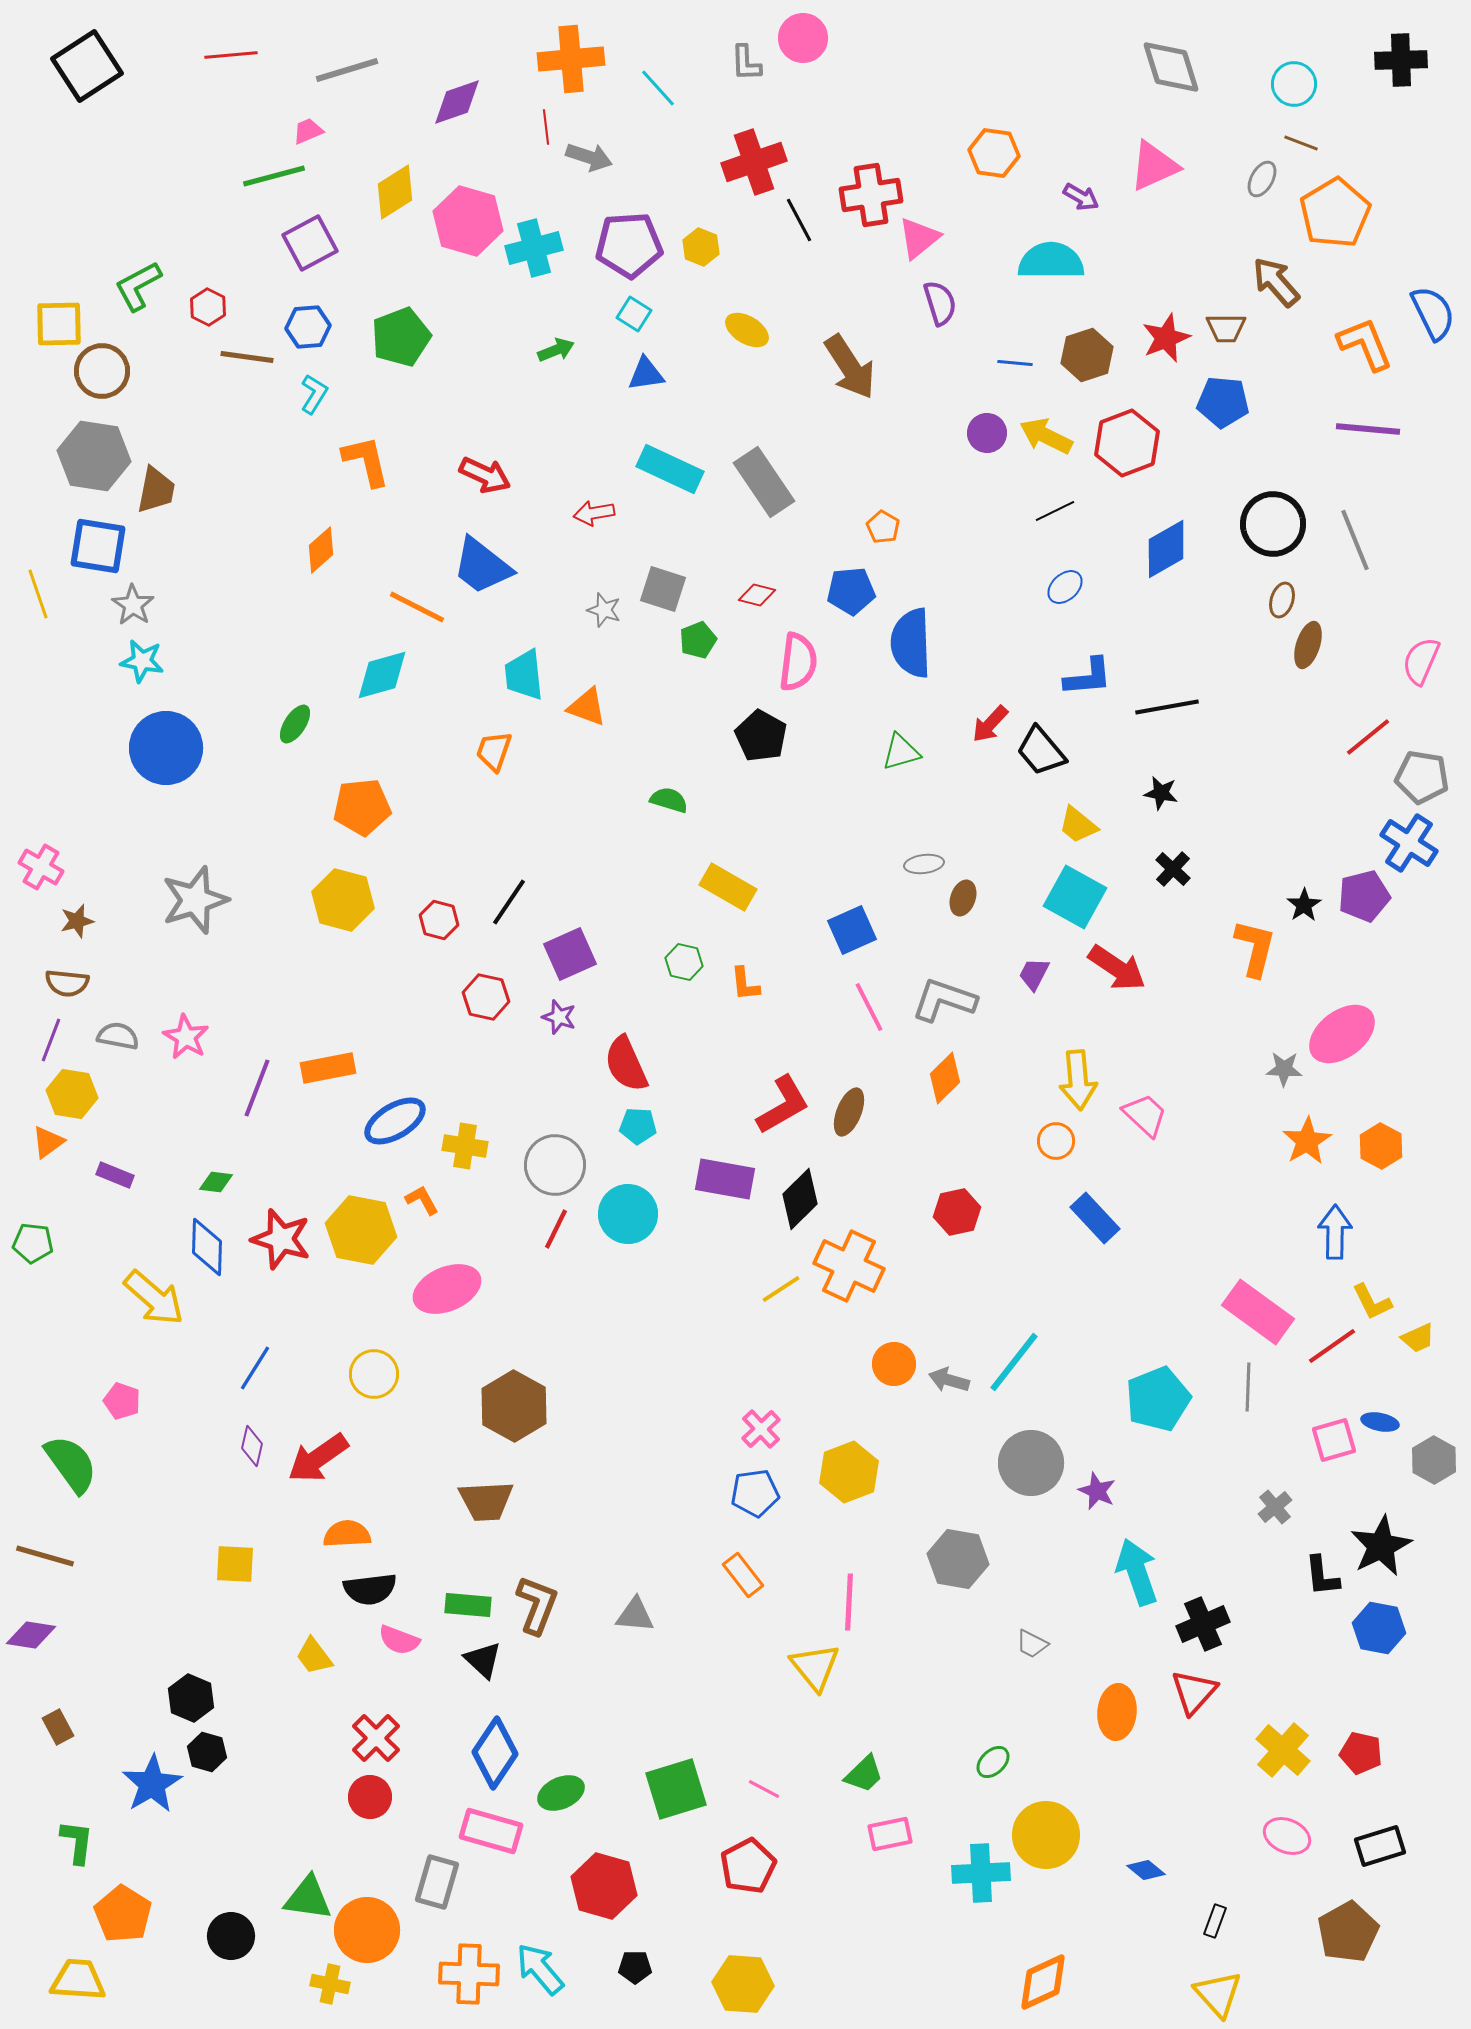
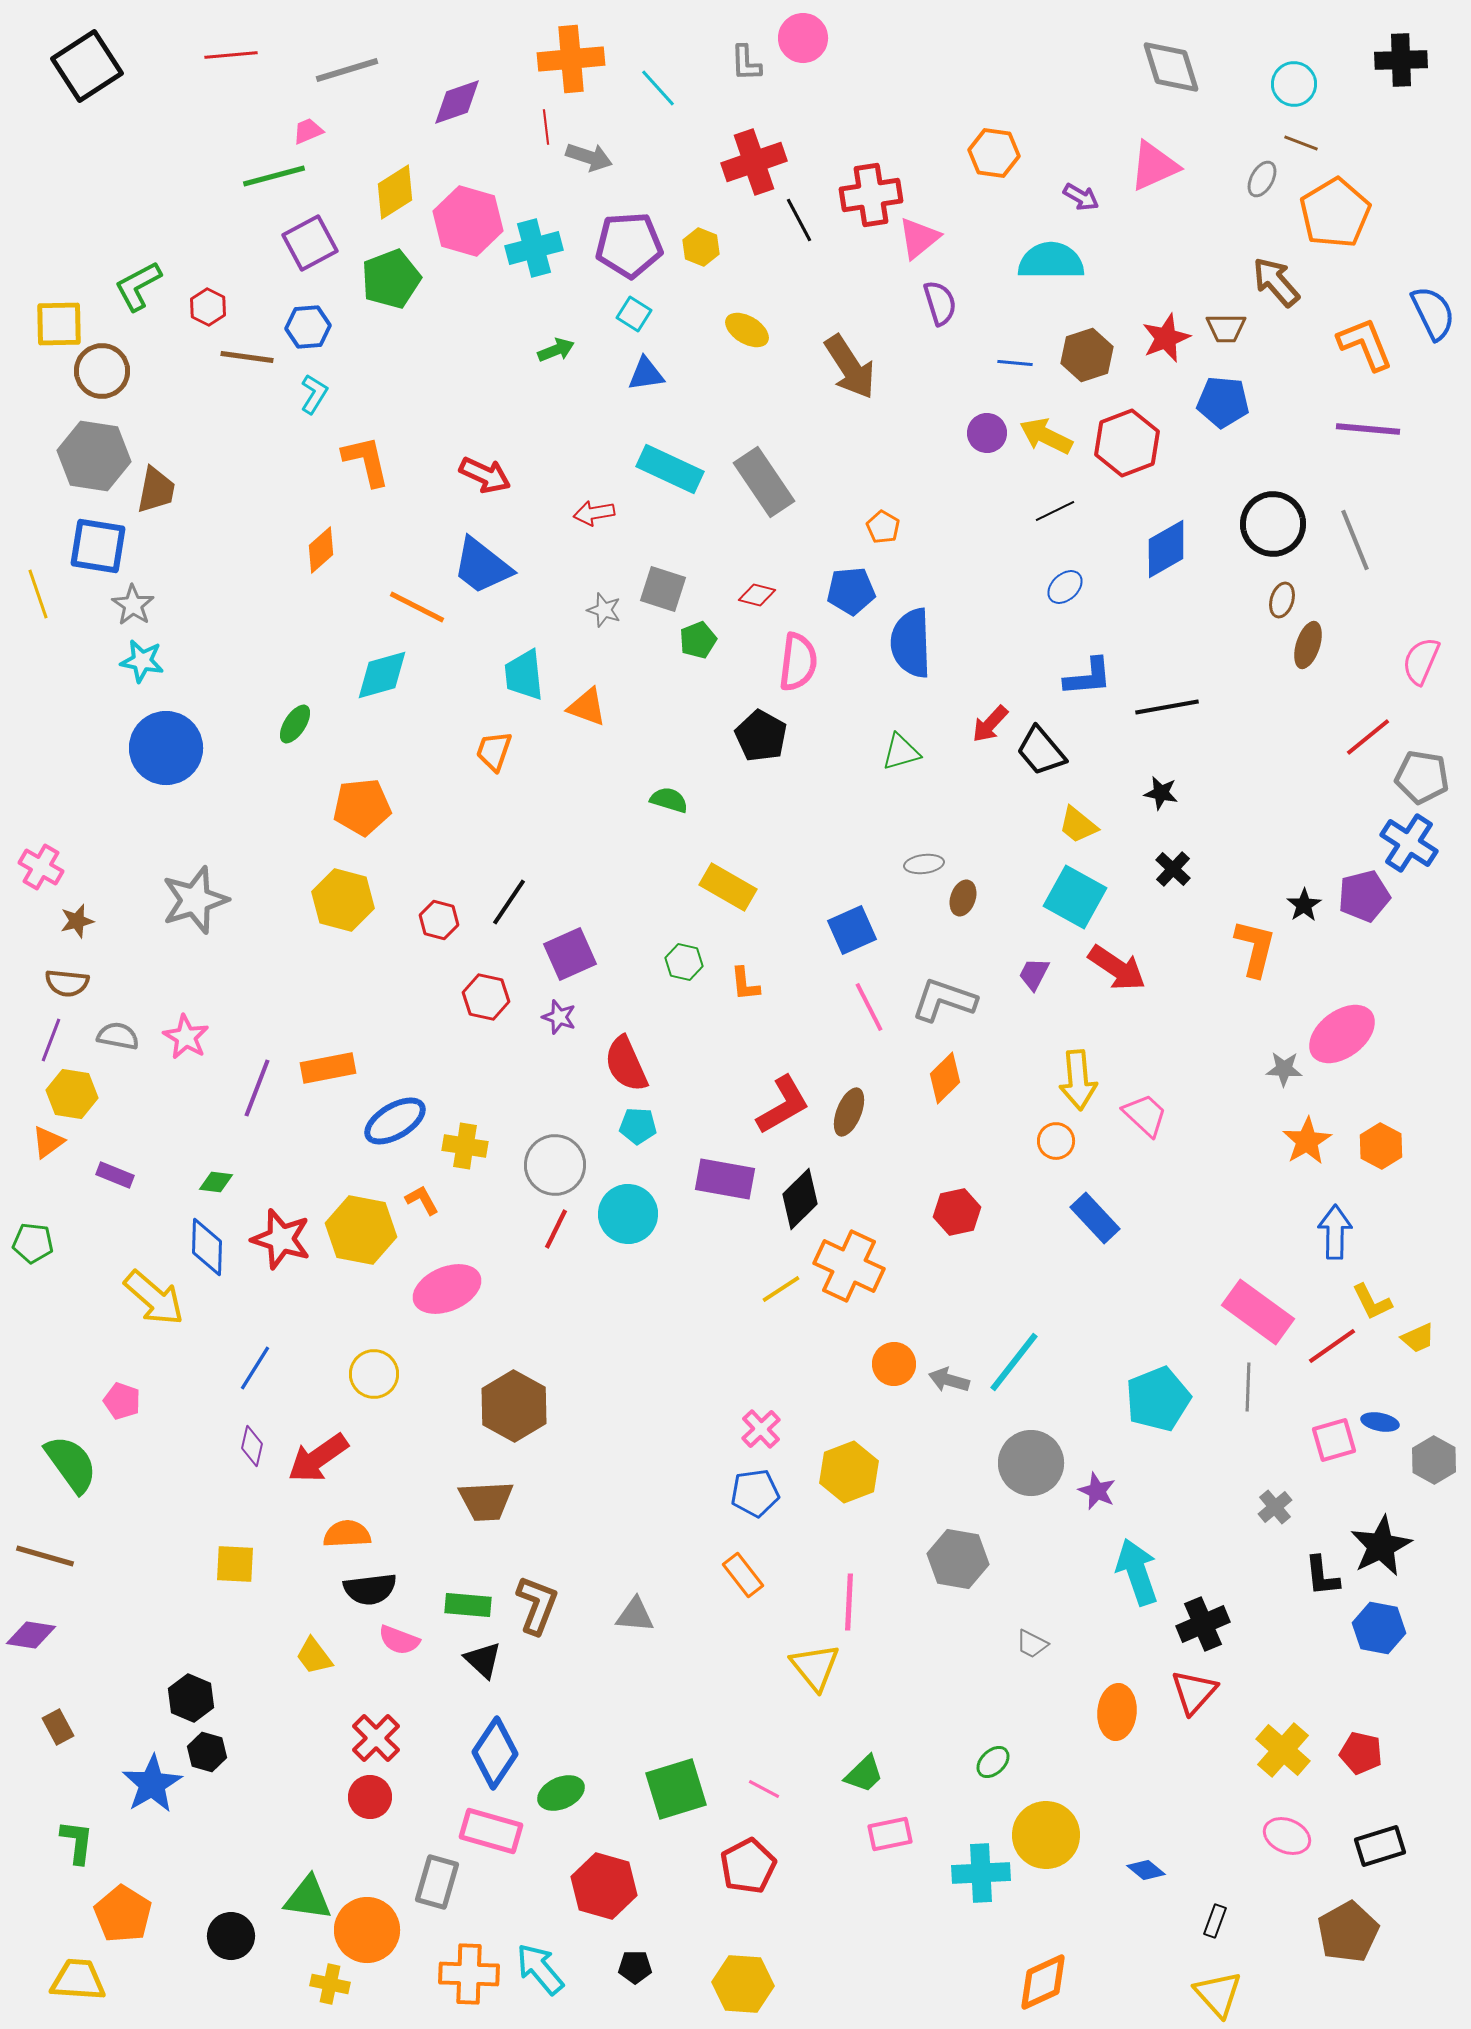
green pentagon at (401, 337): moved 10 px left, 58 px up
